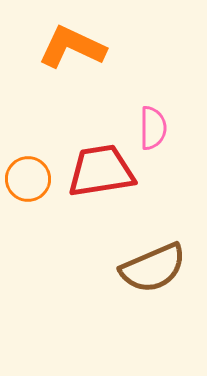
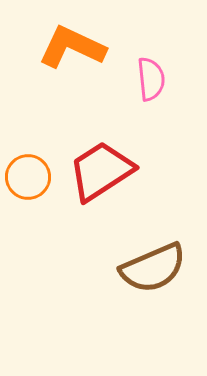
pink semicircle: moved 2 px left, 49 px up; rotated 6 degrees counterclockwise
red trapezoid: rotated 24 degrees counterclockwise
orange circle: moved 2 px up
